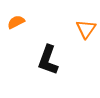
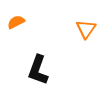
black L-shape: moved 10 px left, 10 px down
